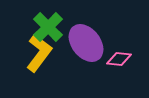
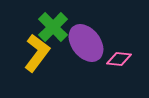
green cross: moved 5 px right
yellow L-shape: moved 2 px left
